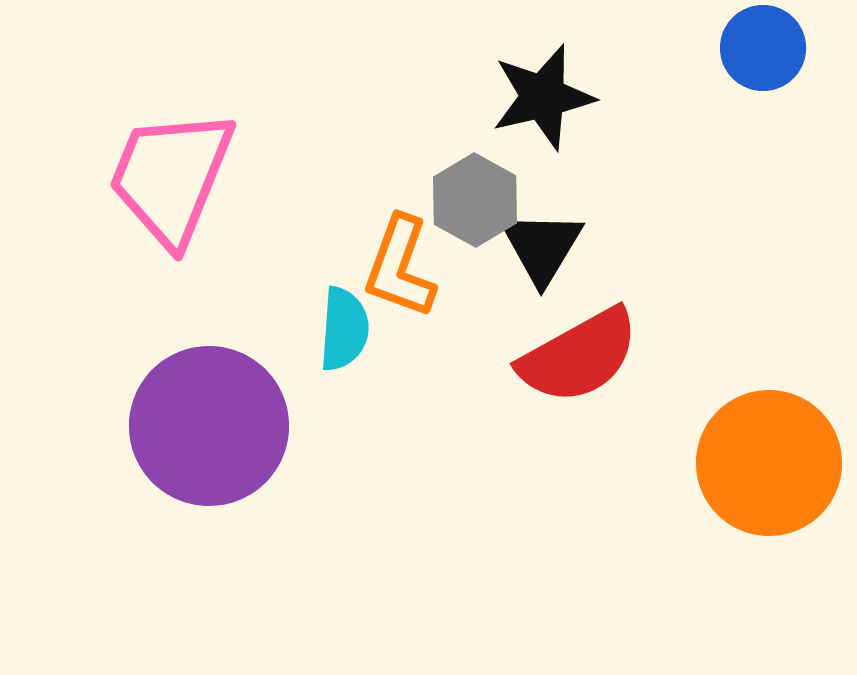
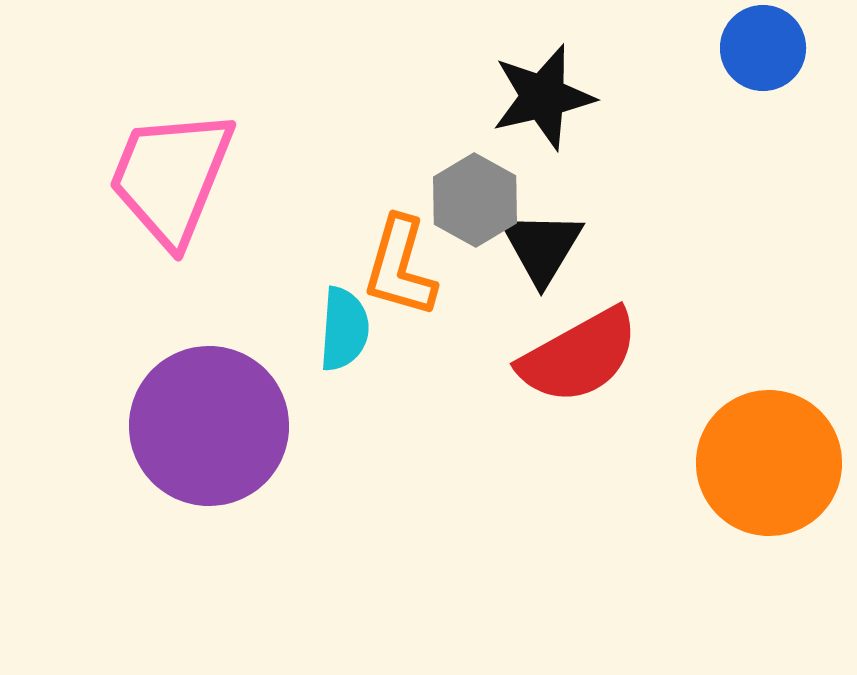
orange L-shape: rotated 4 degrees counterclockwise
